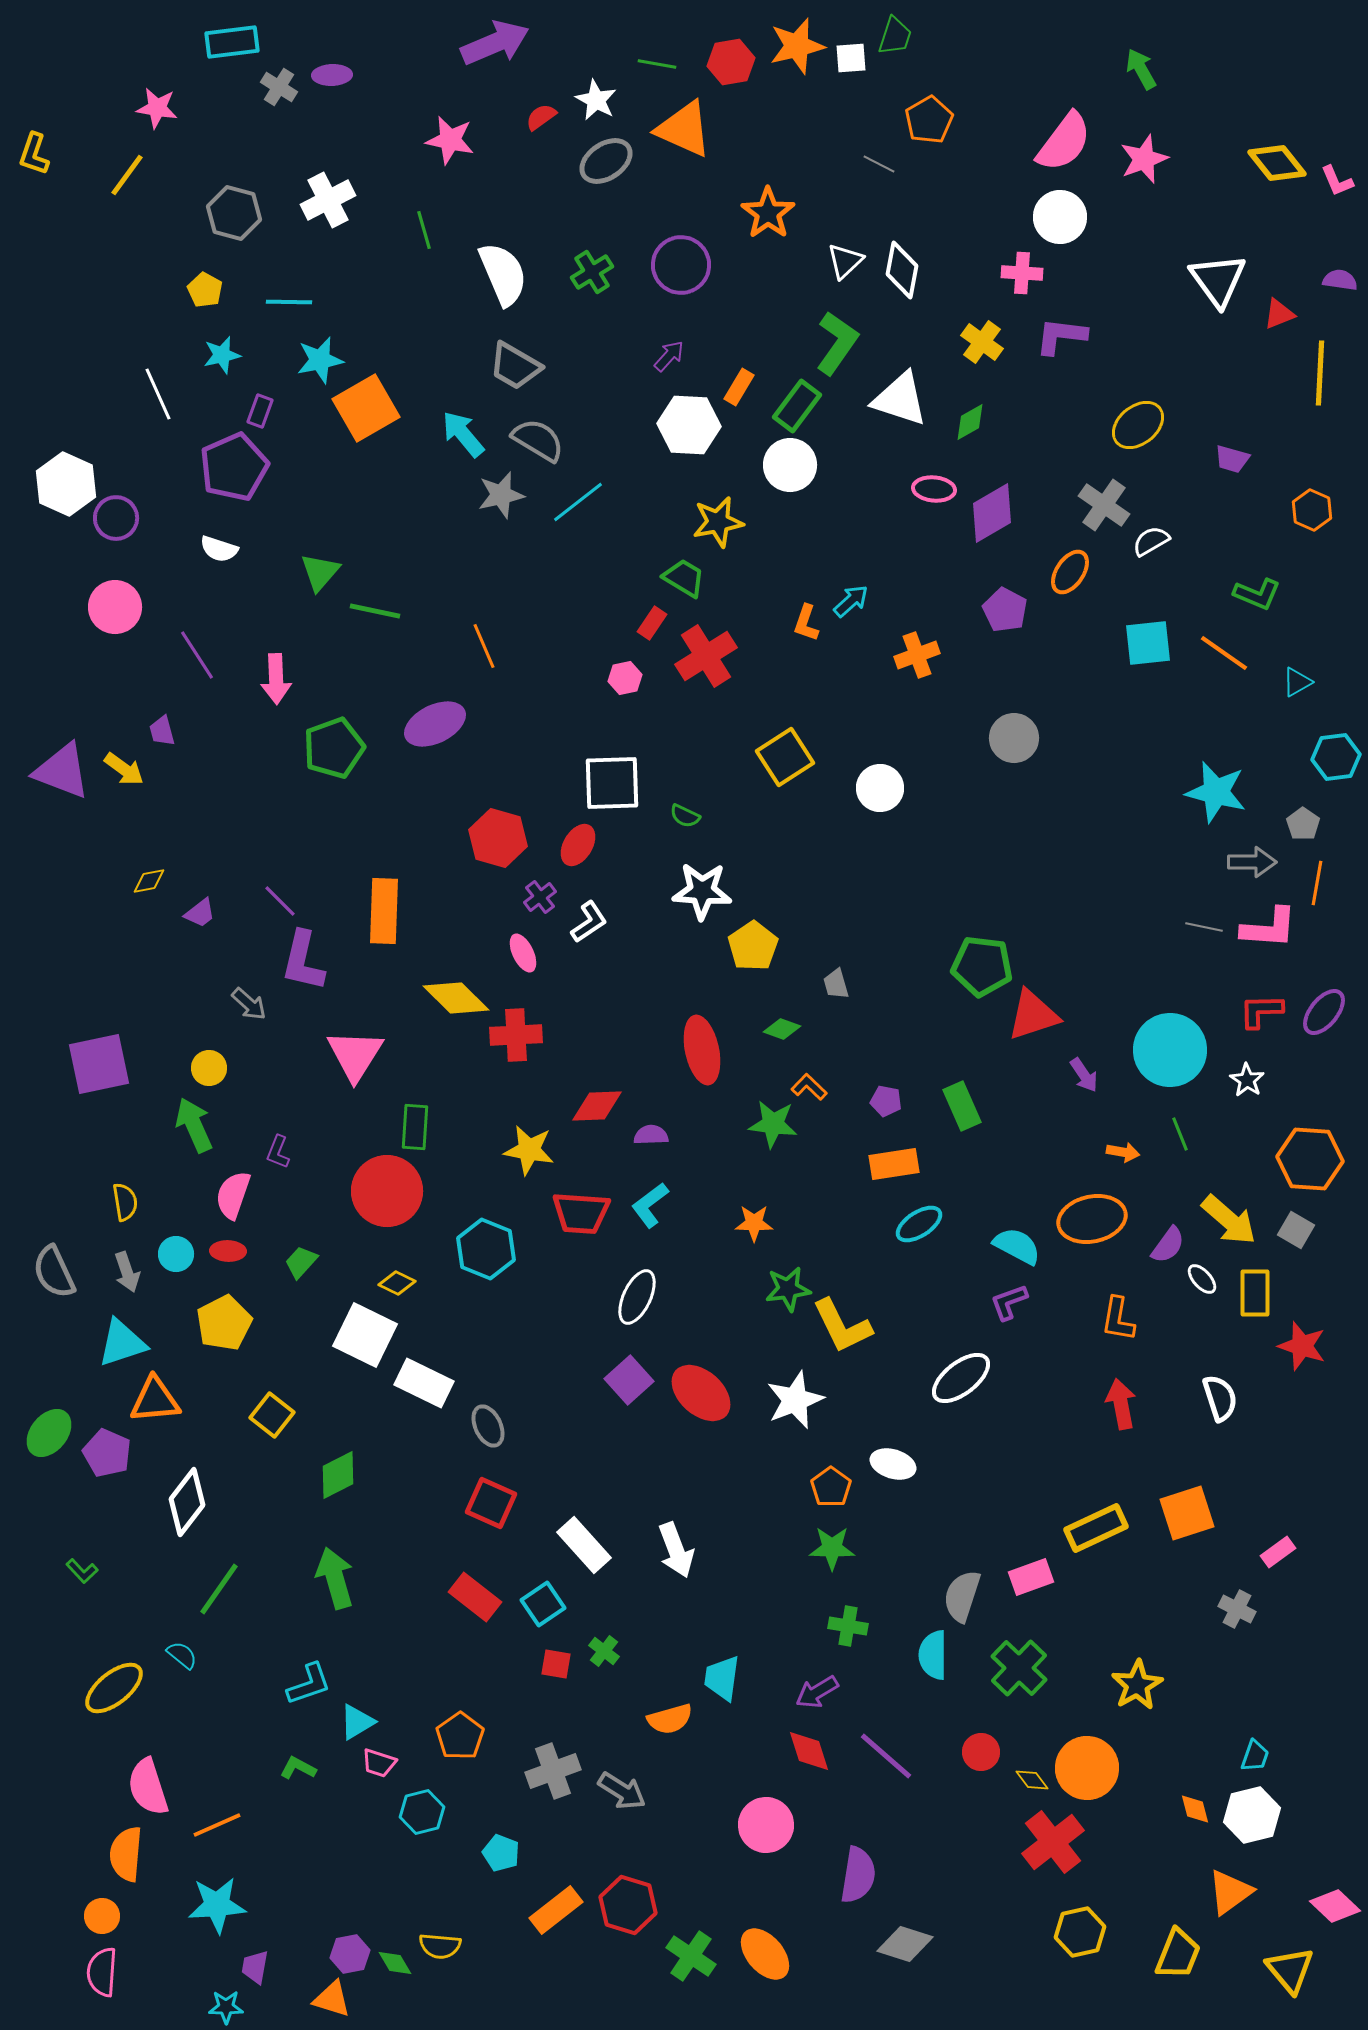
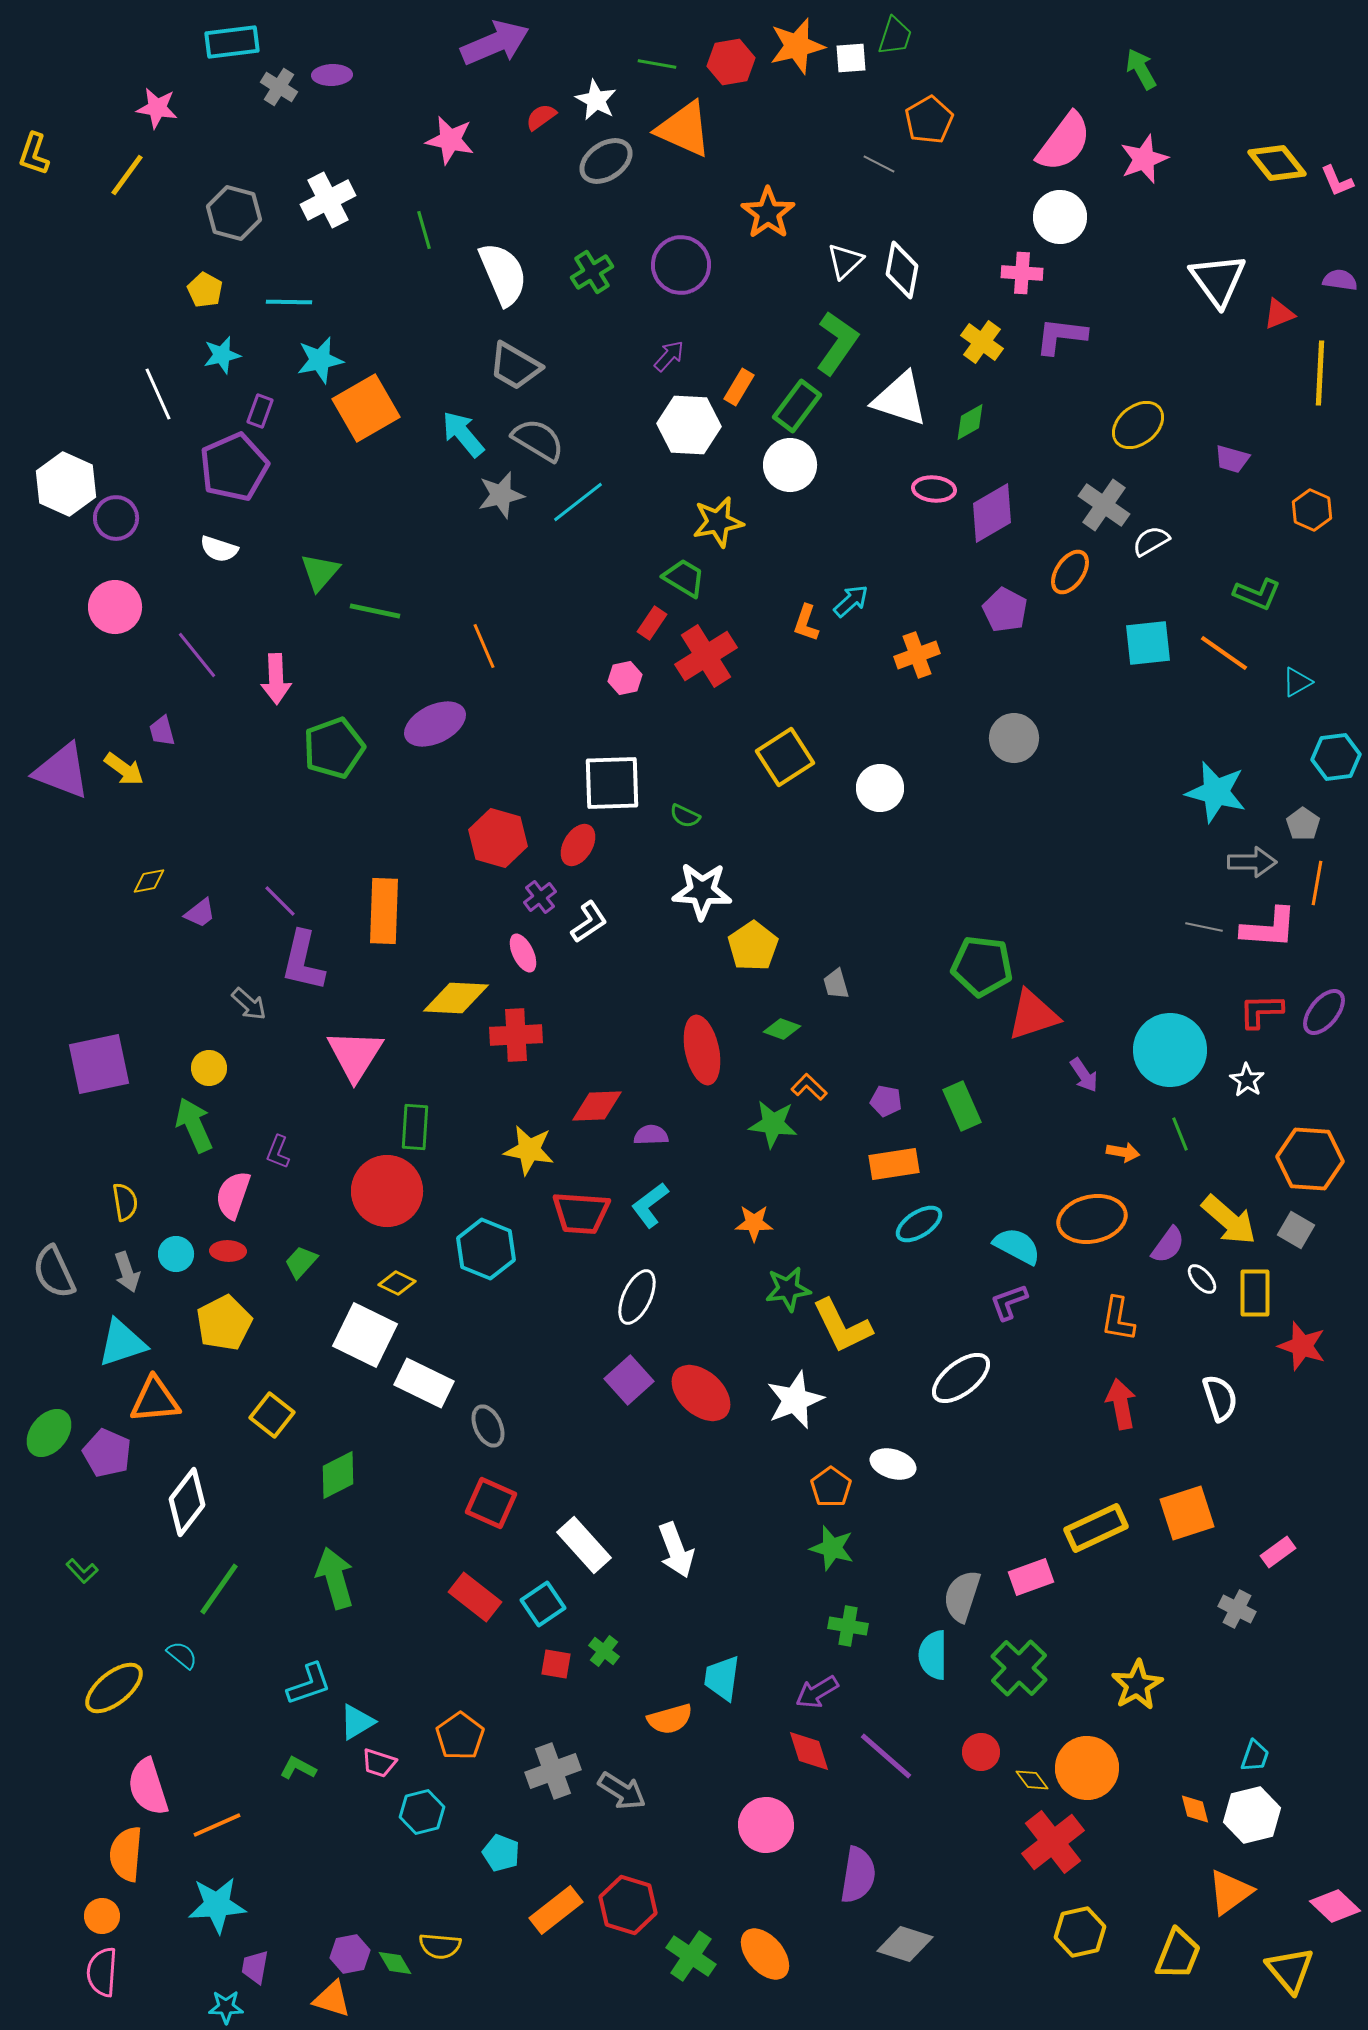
purple line at (197, 655): rotated 6 degrees counterclockwise
yellow diamond at (456, 998): rotated 42 degrees counterclockwise
green star at (832, 1548): rotated 15 degrees clockwise
